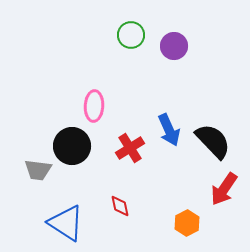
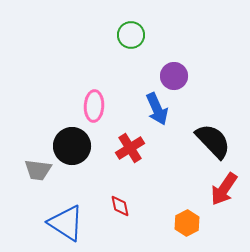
purple circle: moved 30 px down
blue arrow: moved 12 px left, 21 px up
